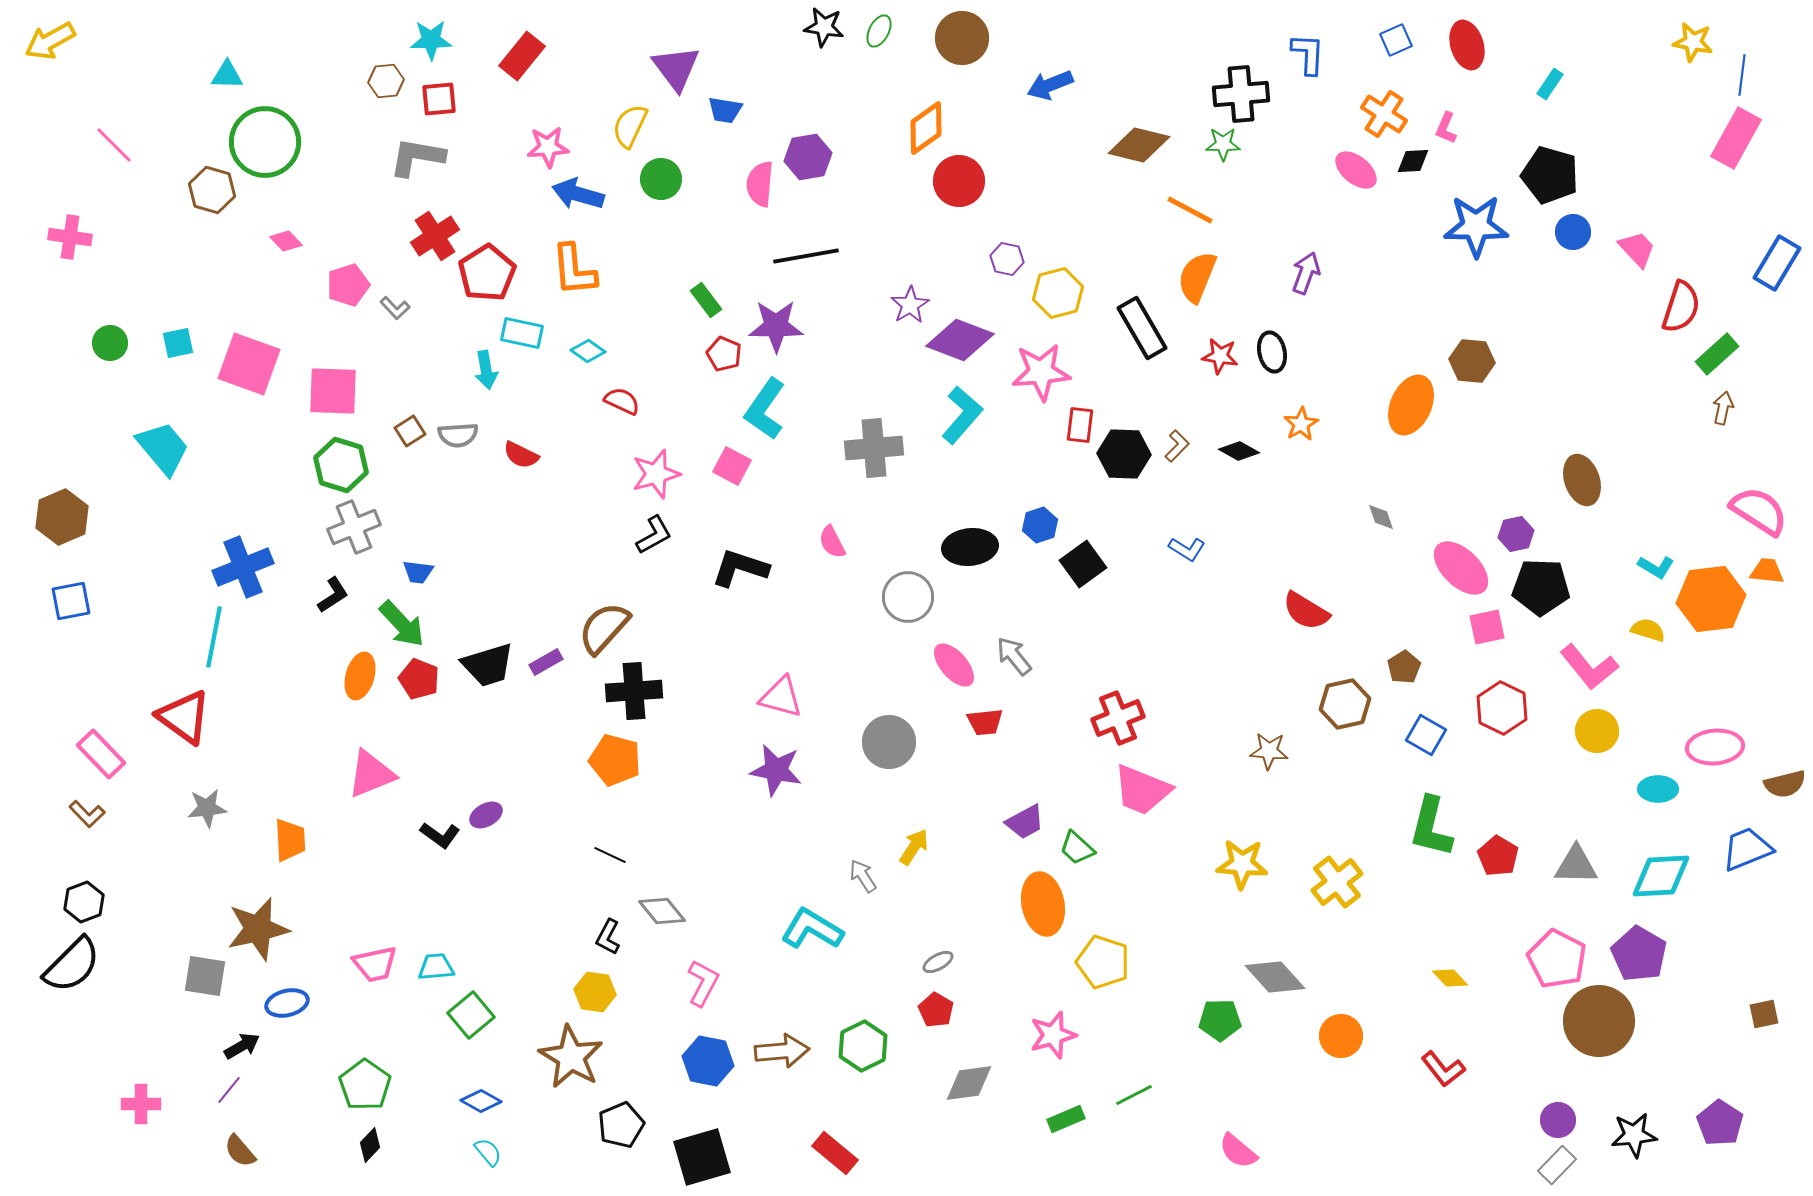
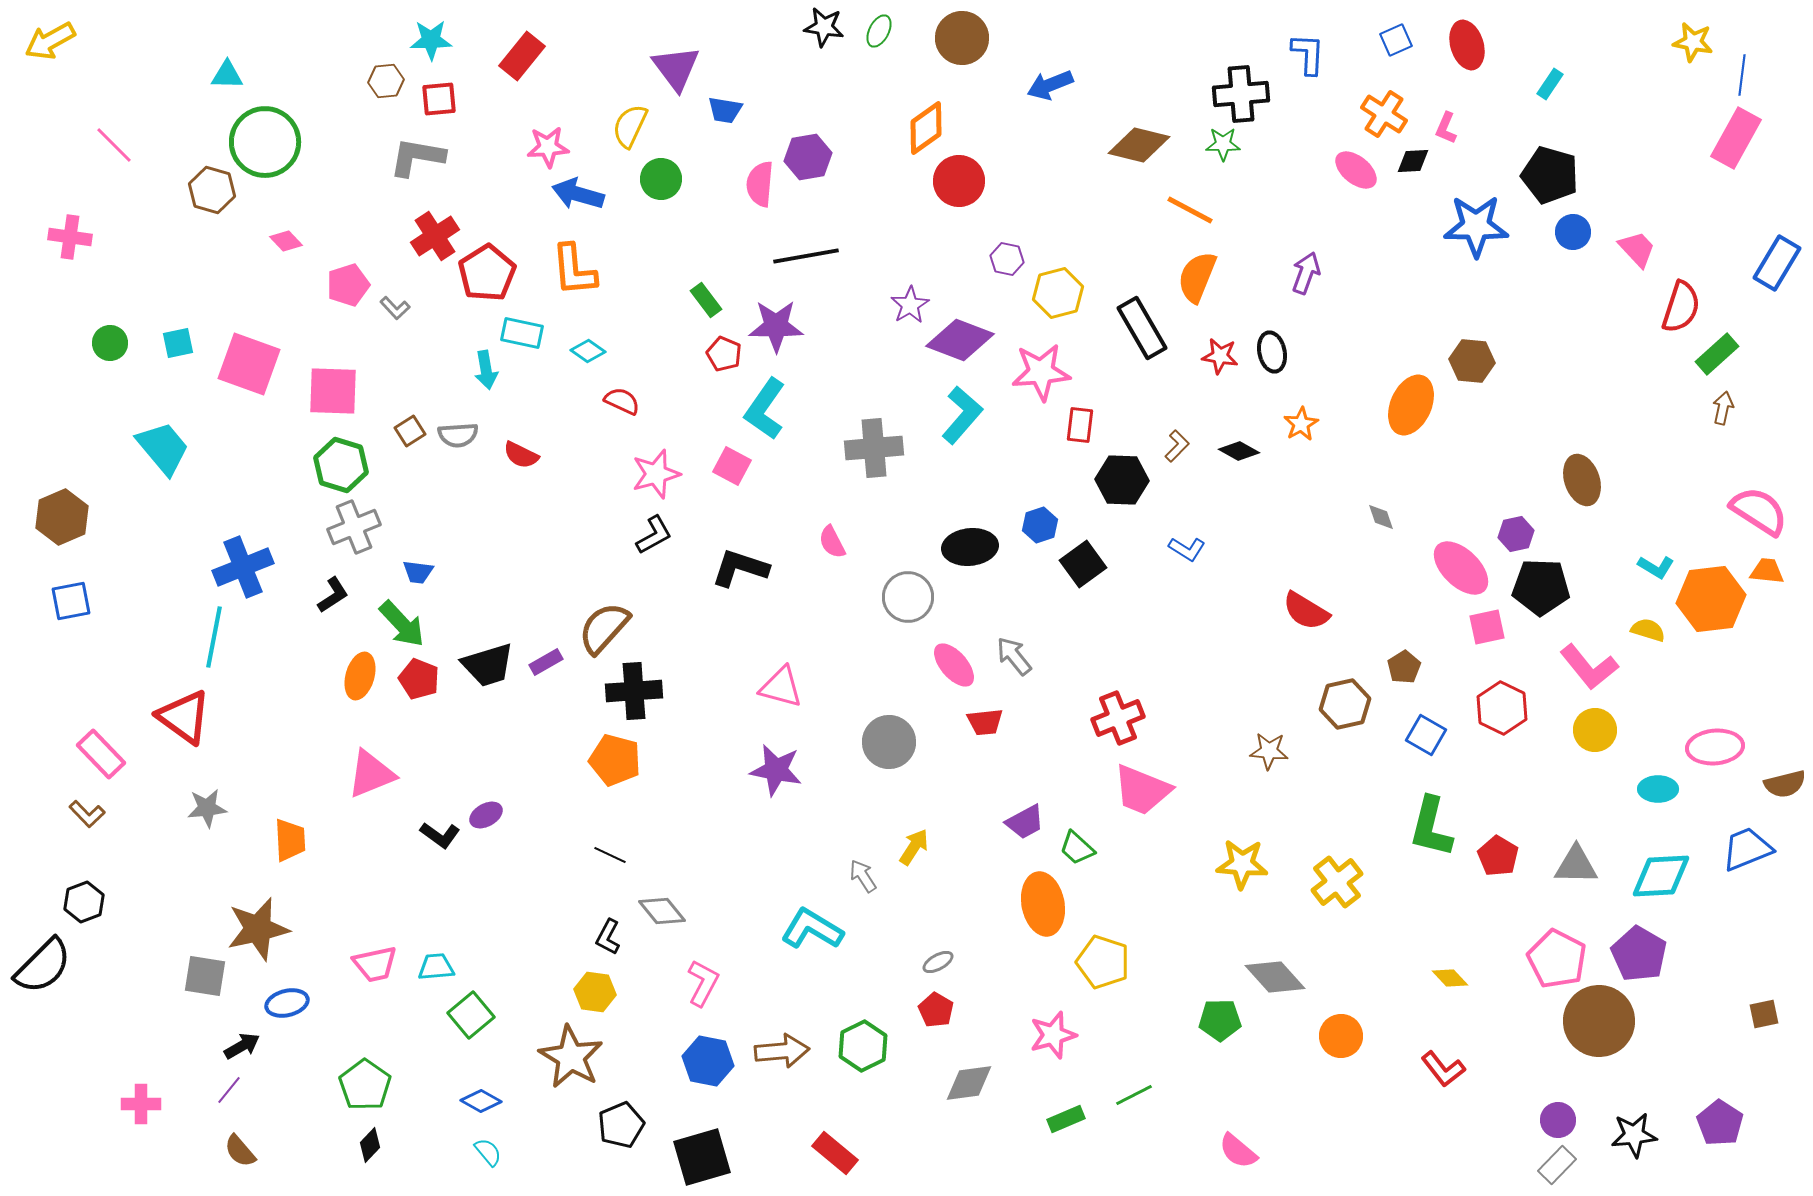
black hexagon at (1124, 454): moved 2 px left, 26 px down
pink triangle at (781, 697): moved 10 px up
yellow circle at (1597, 731): moved 2 px left, 1 px up
black semicircle at (72, 965): moved 29 px left, 1 px down
